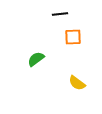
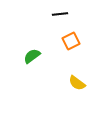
orange square: moved 2 px left, 4 px down; rotated 24 degrees counterclockwise
green semicircle: moved 4 px left, 3 px up
